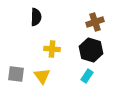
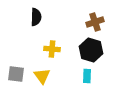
cyan rectangle: rotated 32 degrees counterclockwise
